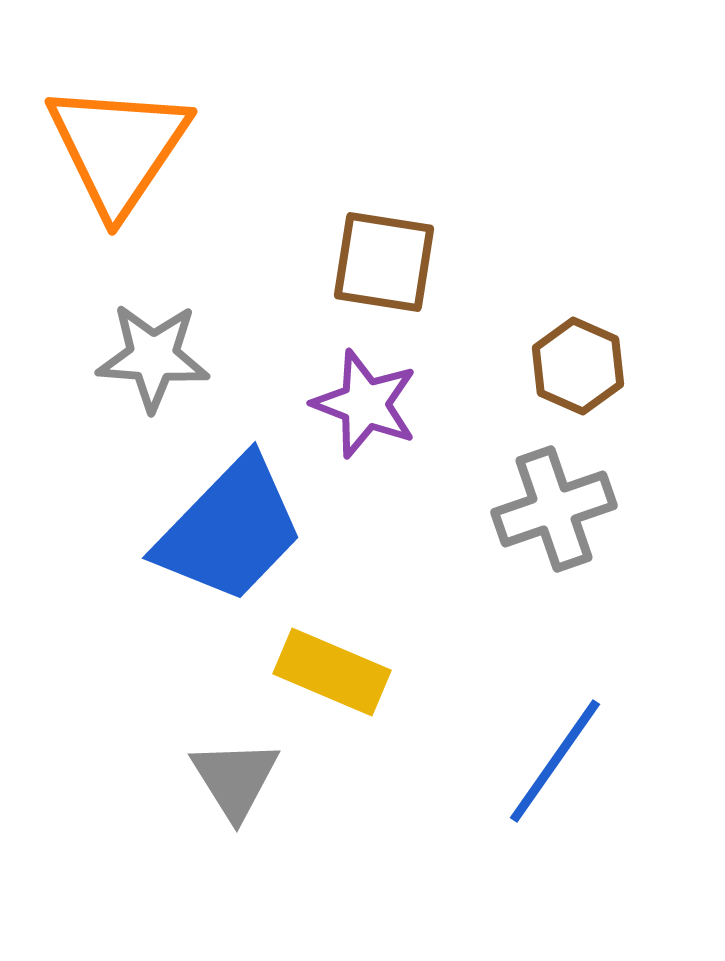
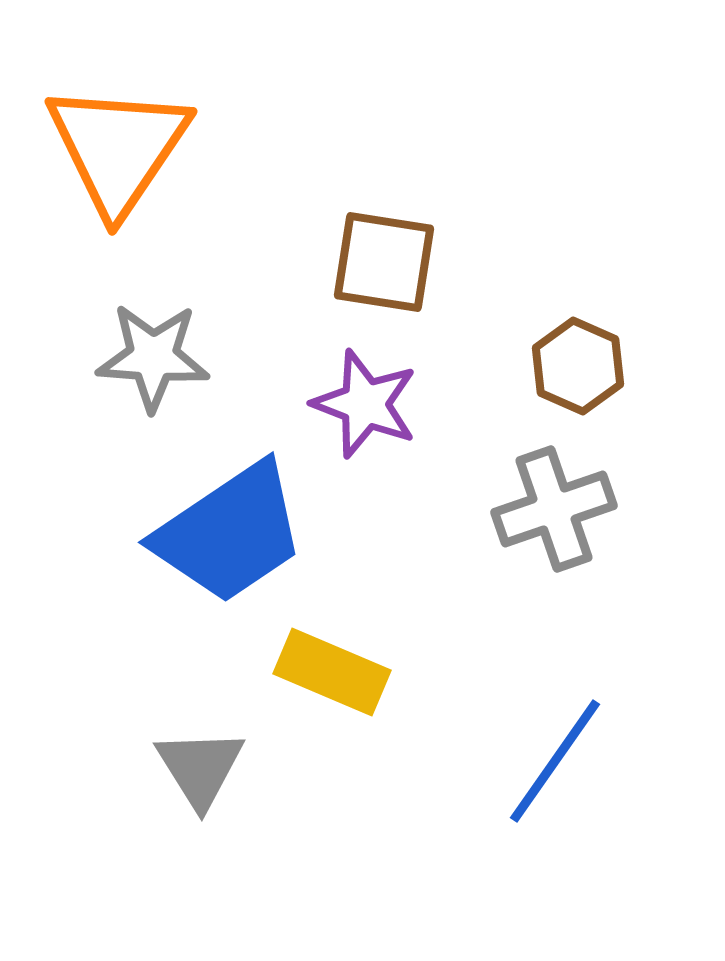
blue trapezoid: moved 3 px down; rotated 12 degrees clockwise
gray triangle: moved 35 px left, 11 px up
